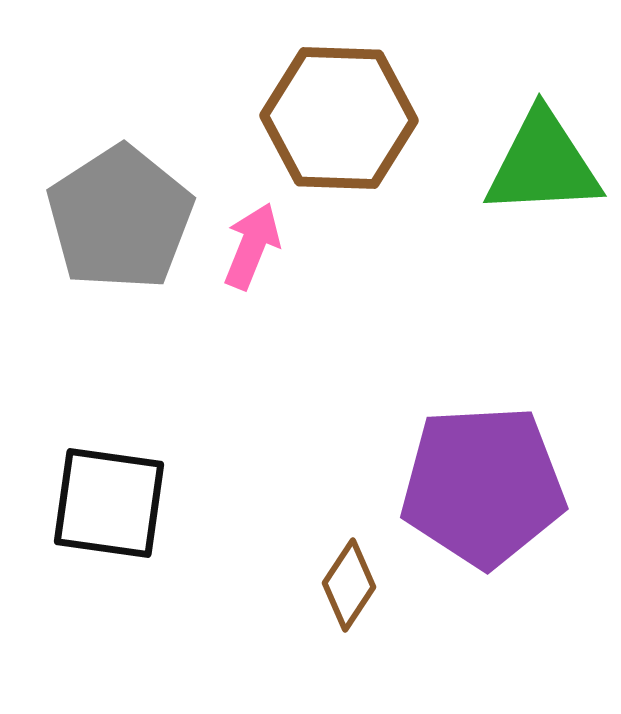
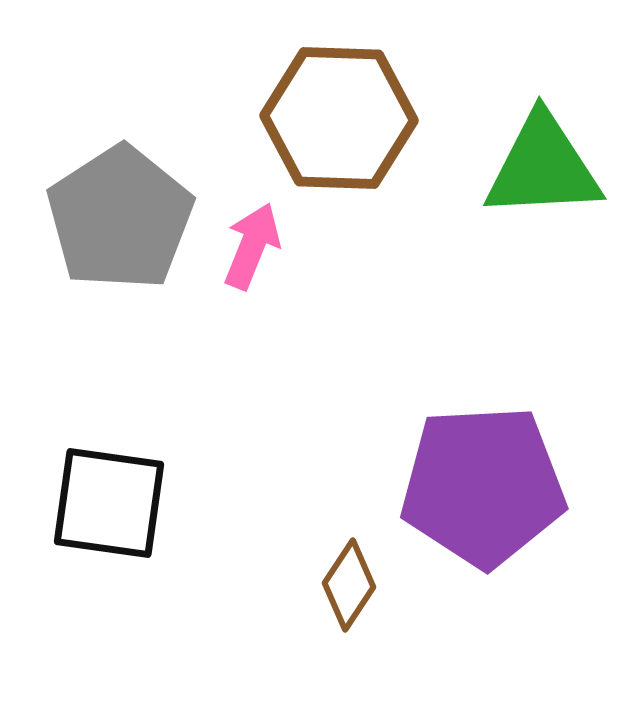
green triangle: moved 3 px down
